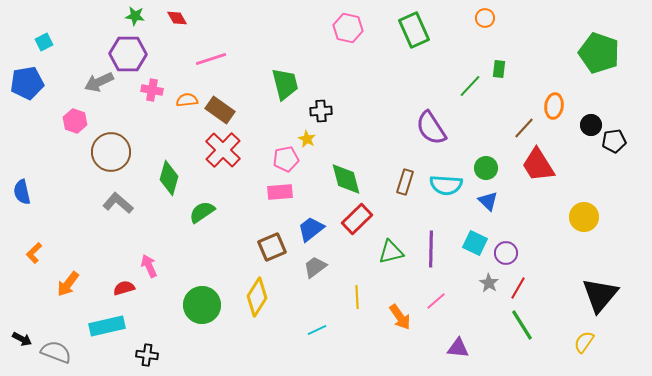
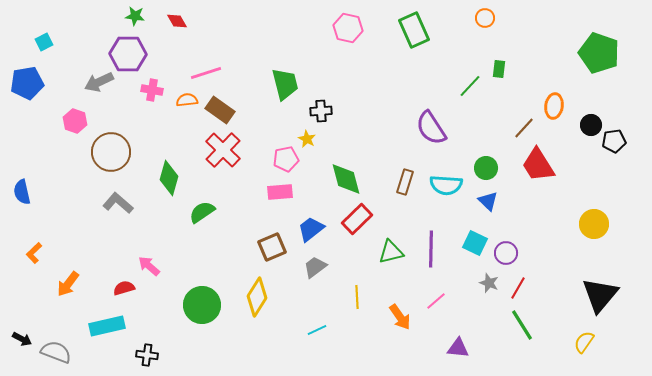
red diamond at (177, 18): moved 3 px down
pink line at (211, 59): moved 5 px left, 14 px down
yellow circle at (584, 217): moved 10 px right, 7 px down
pink arrow at (149, 266): rotated 25 degrees counterclockwise
gray star at (489, 283): rotated 12 degrees counterclockwise
